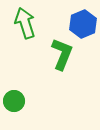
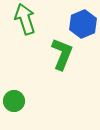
green arrow: moved 4 px up
